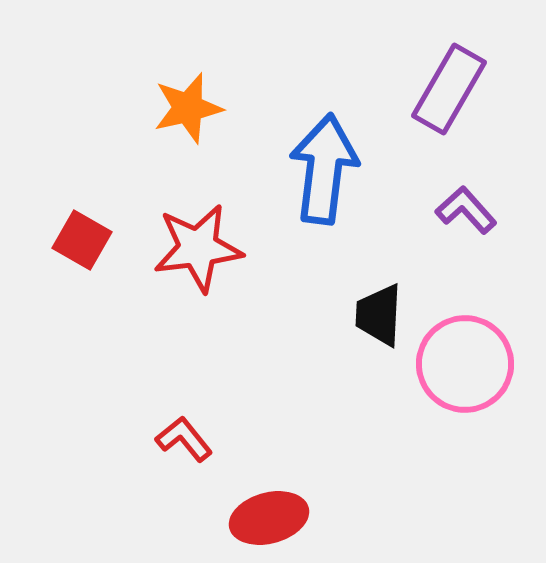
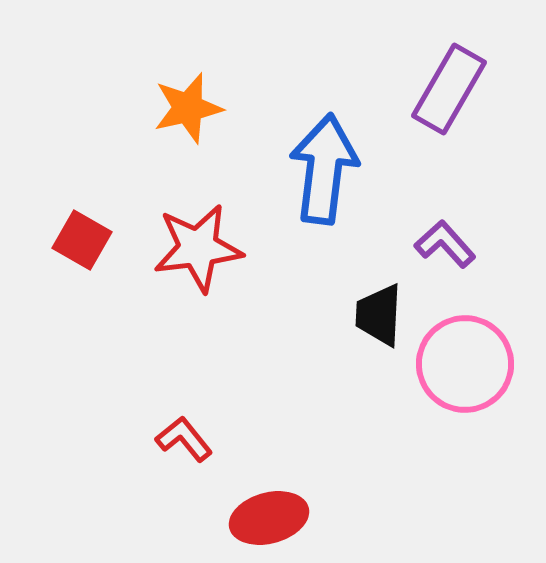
purple L-shape: moved 21 px left, 34 px down
